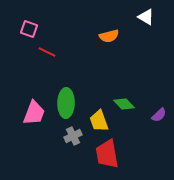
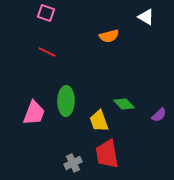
pink square: moved 17 px right, 16 px up
green ellipse: moved 2 px up
gray cross: moved 27 px down
